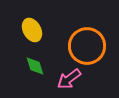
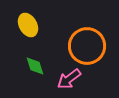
yellow ellipse: moved 4 px left, 5 px up
